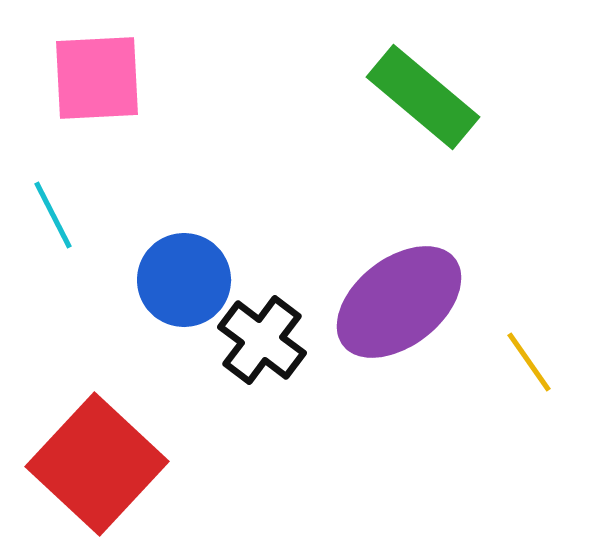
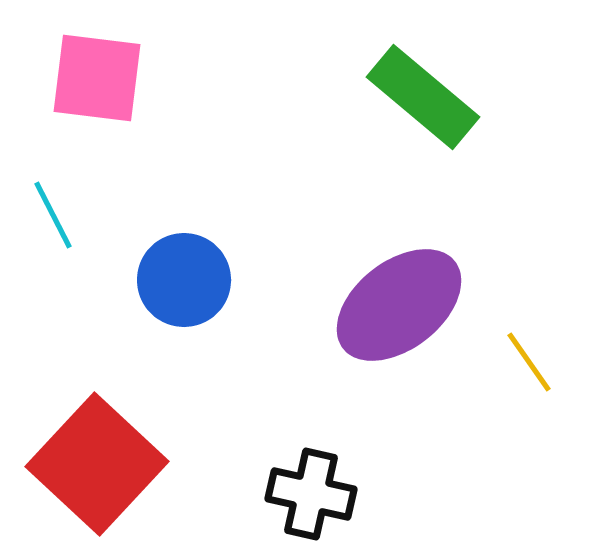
pink square: rotated 10 degrees clockwise
purple ellipse: moved 3 px down
black cross: moved 49 px right, 154 px down; rotated 24 degrees counterclockwise
